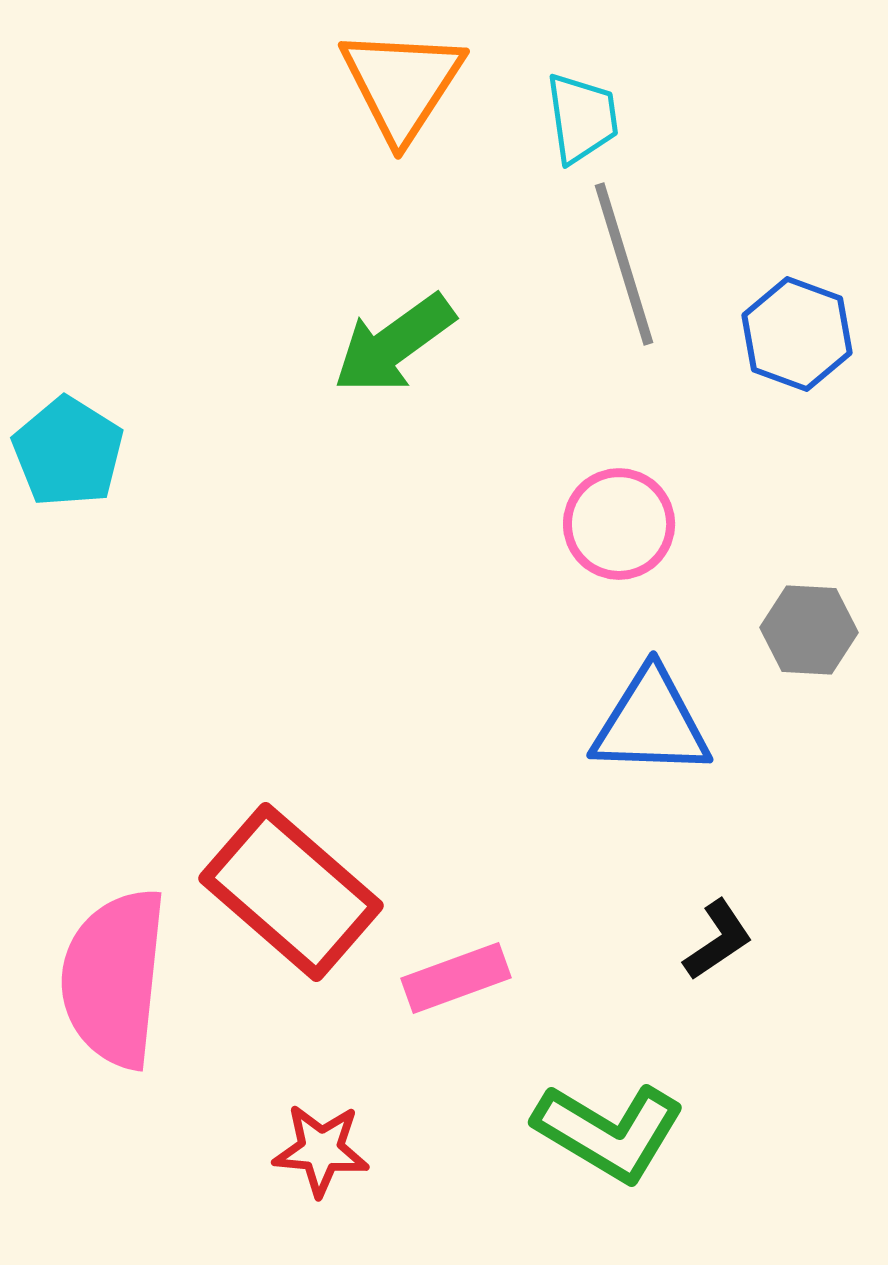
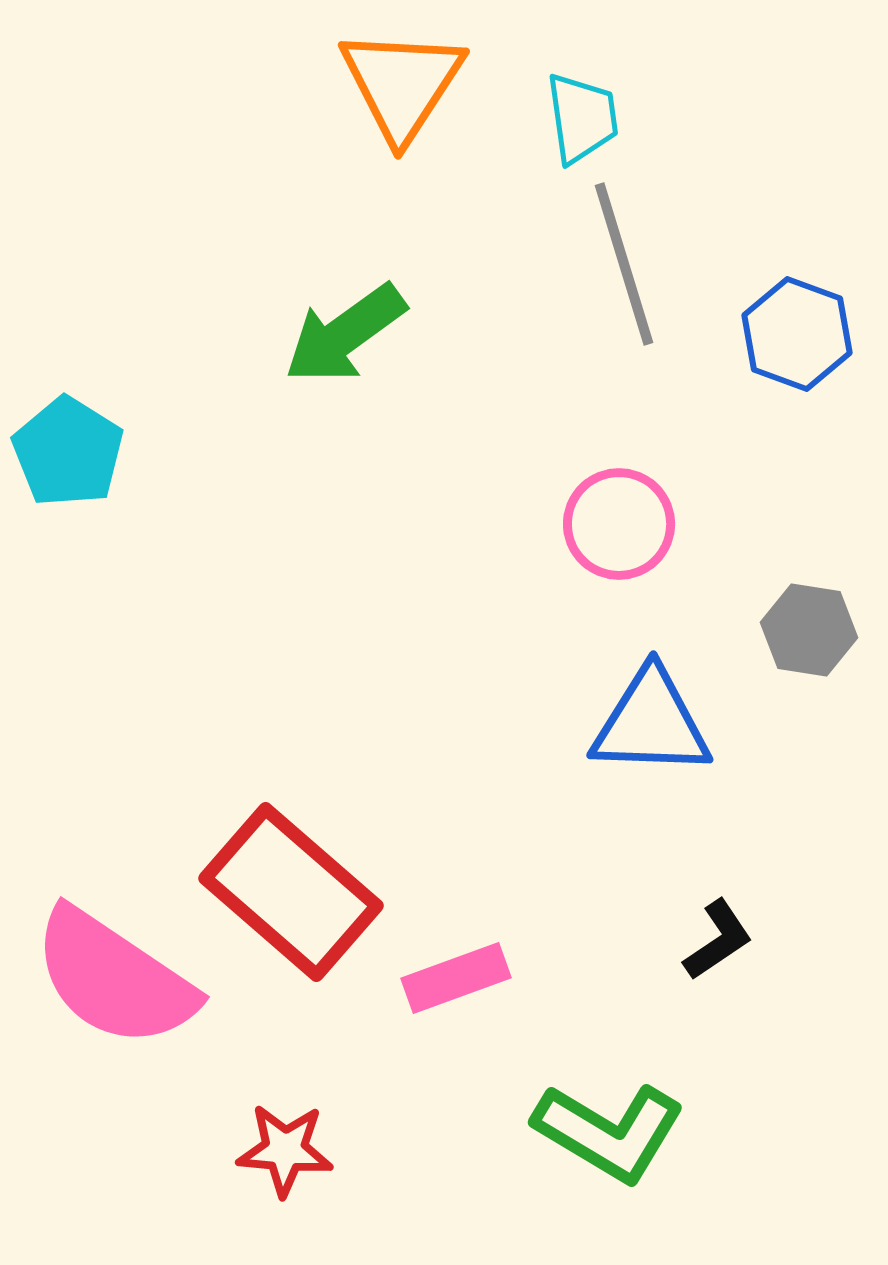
green arrow: moved 49 px left, 10 px up
gray hexagon: rotated 6 degrees clockwise
pink semicircle: rotated 62 degrees counterclockwise
red star: moved 36 px left
